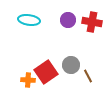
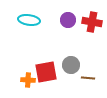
red square: rotated 25 degrees clockwise
brown line: moved 2 px down; rotated 56 degrees counterclockwise
